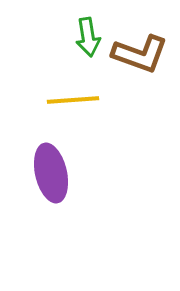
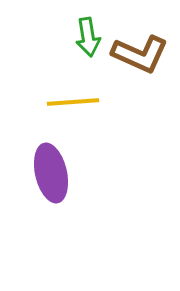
brown L-shape: rotated 4 degrees clockwise
yellow line: moved 2 px down
